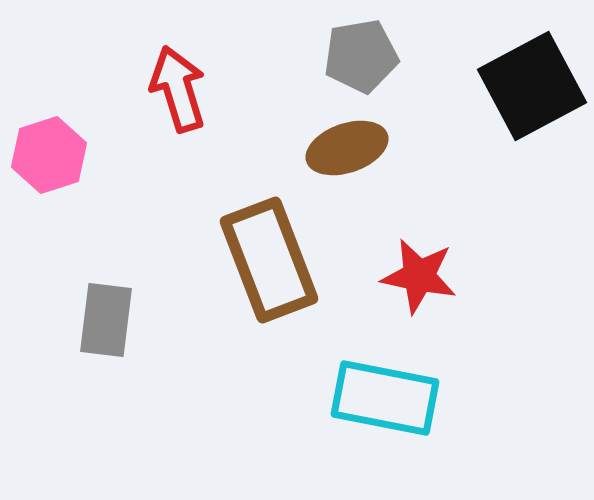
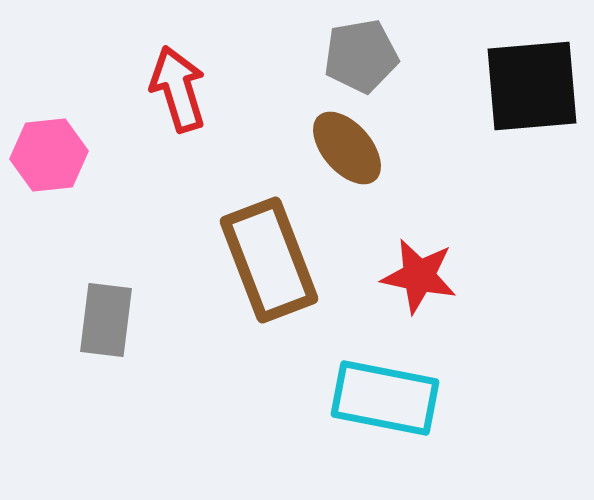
black square: rotated 23 degrees clockwise
brown ellipse: rotated 68 degrees clockwise
pink hexagon: rotated 12 degrees clockwise
